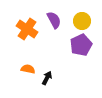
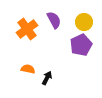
yellow circle: moved 2 px right, 1 px down
orange cross: rotated 20 degrees clockwise
